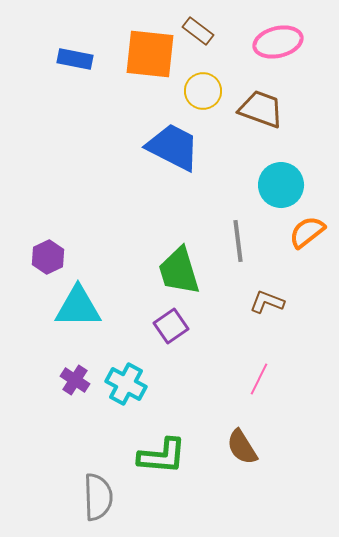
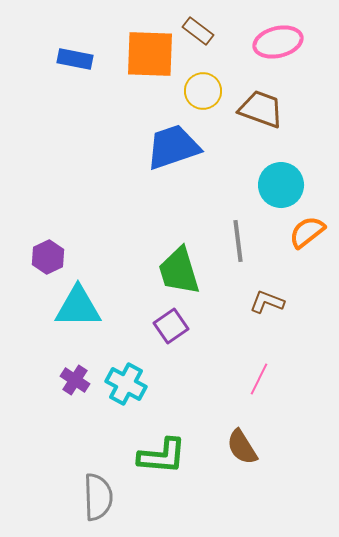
orange square: rotated 4 degrees counterclockwise
blue trapezoid: rotated 46 degrees counterclockwise
